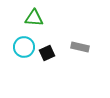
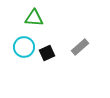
gray rectangle: rotated 54 degrees counterclockwise
